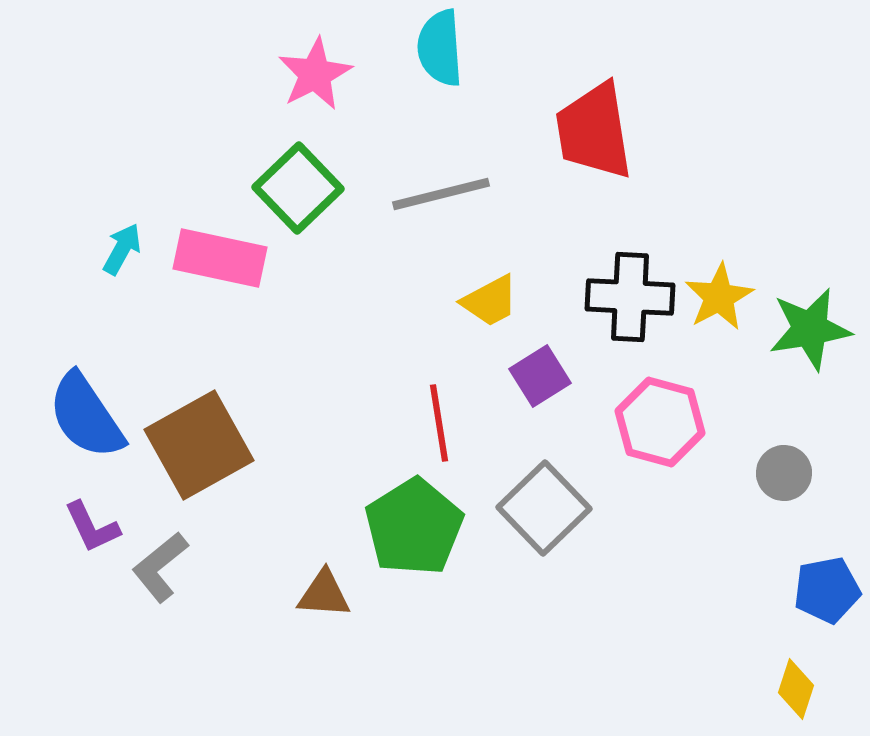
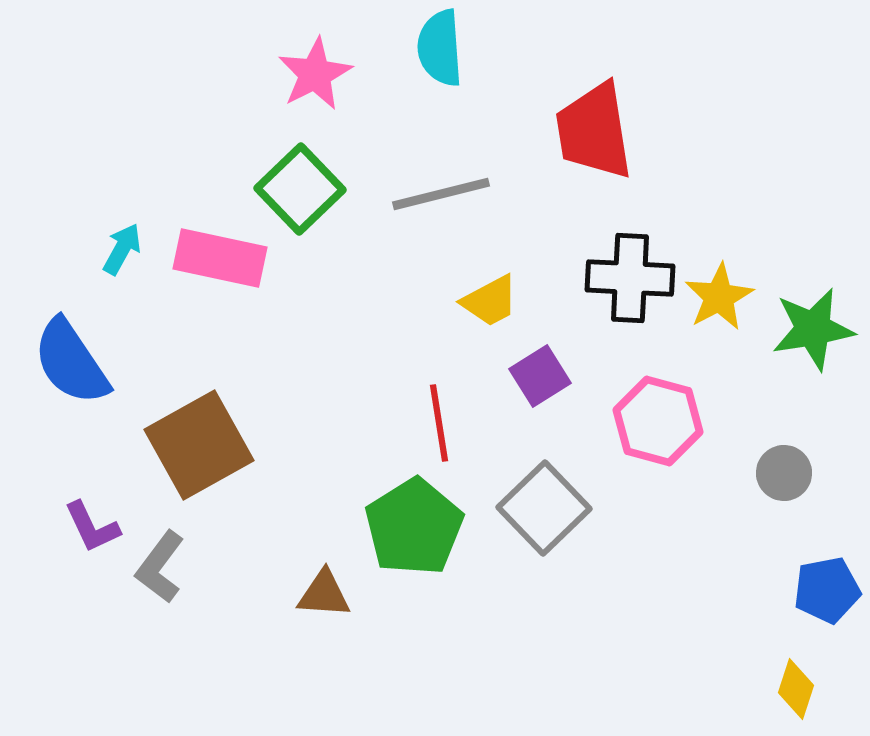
green square: moved 2 px right, 1 px down
black cross: moved 19 px up
green star: moved 3 px right
blue semicircle: moved 15 px left, 54 px up
pink hexagon: moved 2 px left, 1 px up
gray L-shape: rotated 14 degrees counterclockwise
